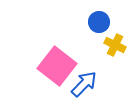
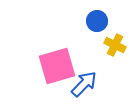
blue circle: moved 2 px left, 1 px up
pink square: rotated 36 degrees clockwise
